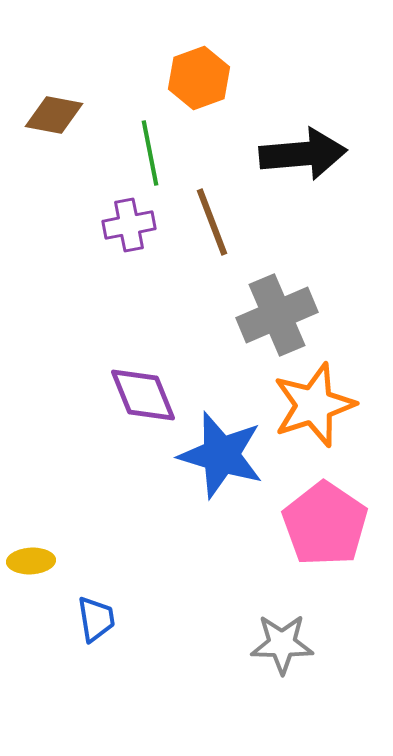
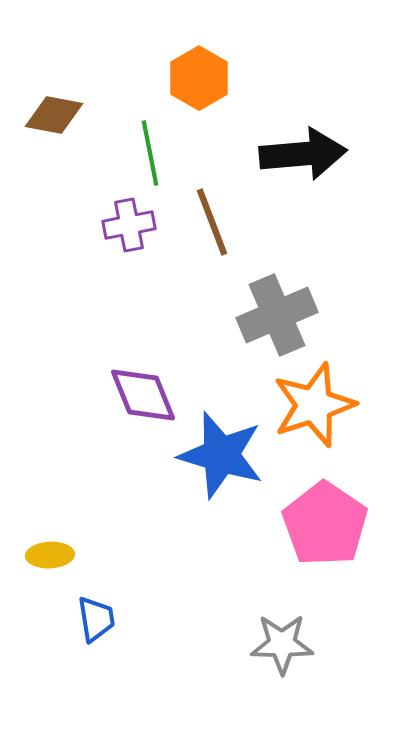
orange hexagon: rotated 10 degrees counterclockwise
yellow ellipse: moved 19 px right, 6 px up
